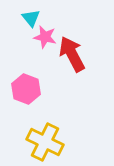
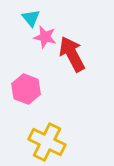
yellow cross: moved 2 px right
